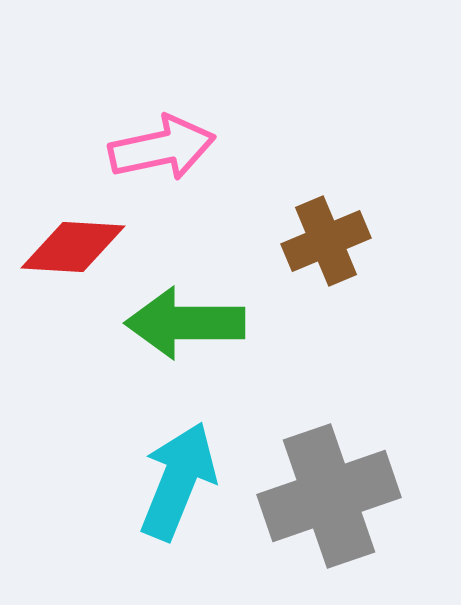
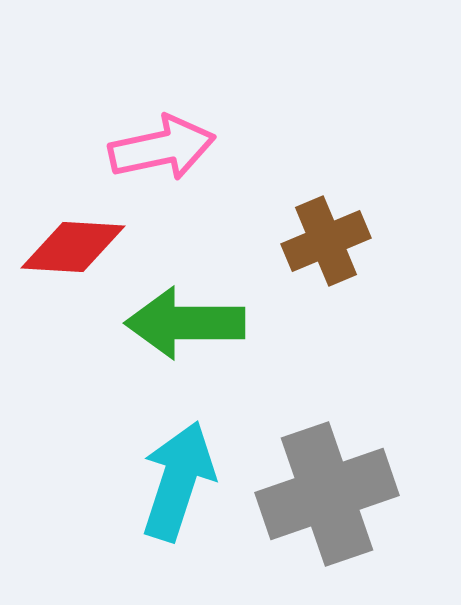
cyan arrow: rotated 4 degrees counterclockwise
gray cross: moved 2 px left, 2 px up
